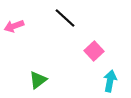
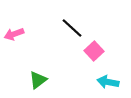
black line: moved 7 px right, 10 px down
pink arrow: moved 8 px down
cyan arrow: moved 2 px left, 1 px down; rotated 90 degrees counterclockwise
